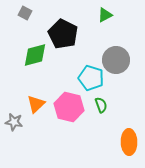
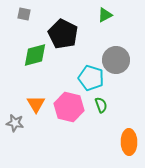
gray square: moved 1 px left, 1 px down; rotated 16 degrees counterclockwise
orange triangle: rotated 18 degrees counterclockwise
gray star: moved 1 px right, 1 px down
